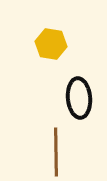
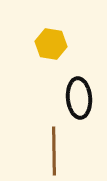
brown line: moved 2 px left, 1 px up
